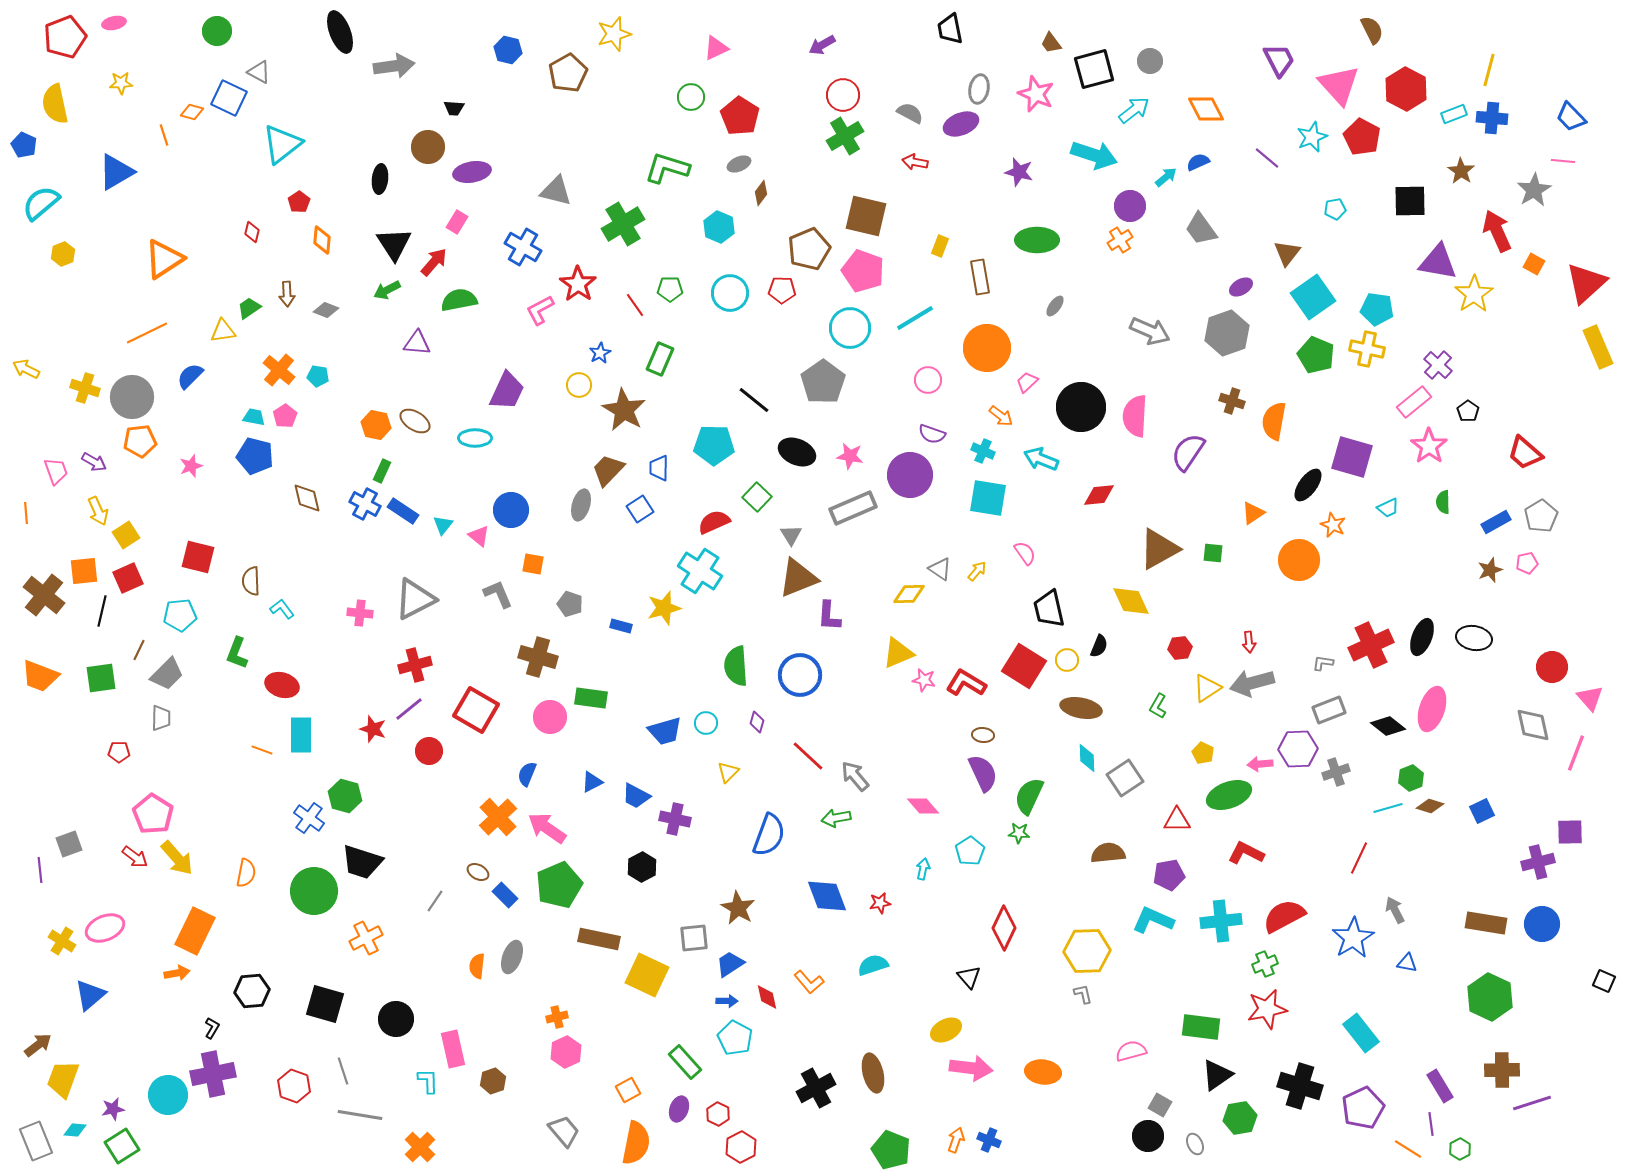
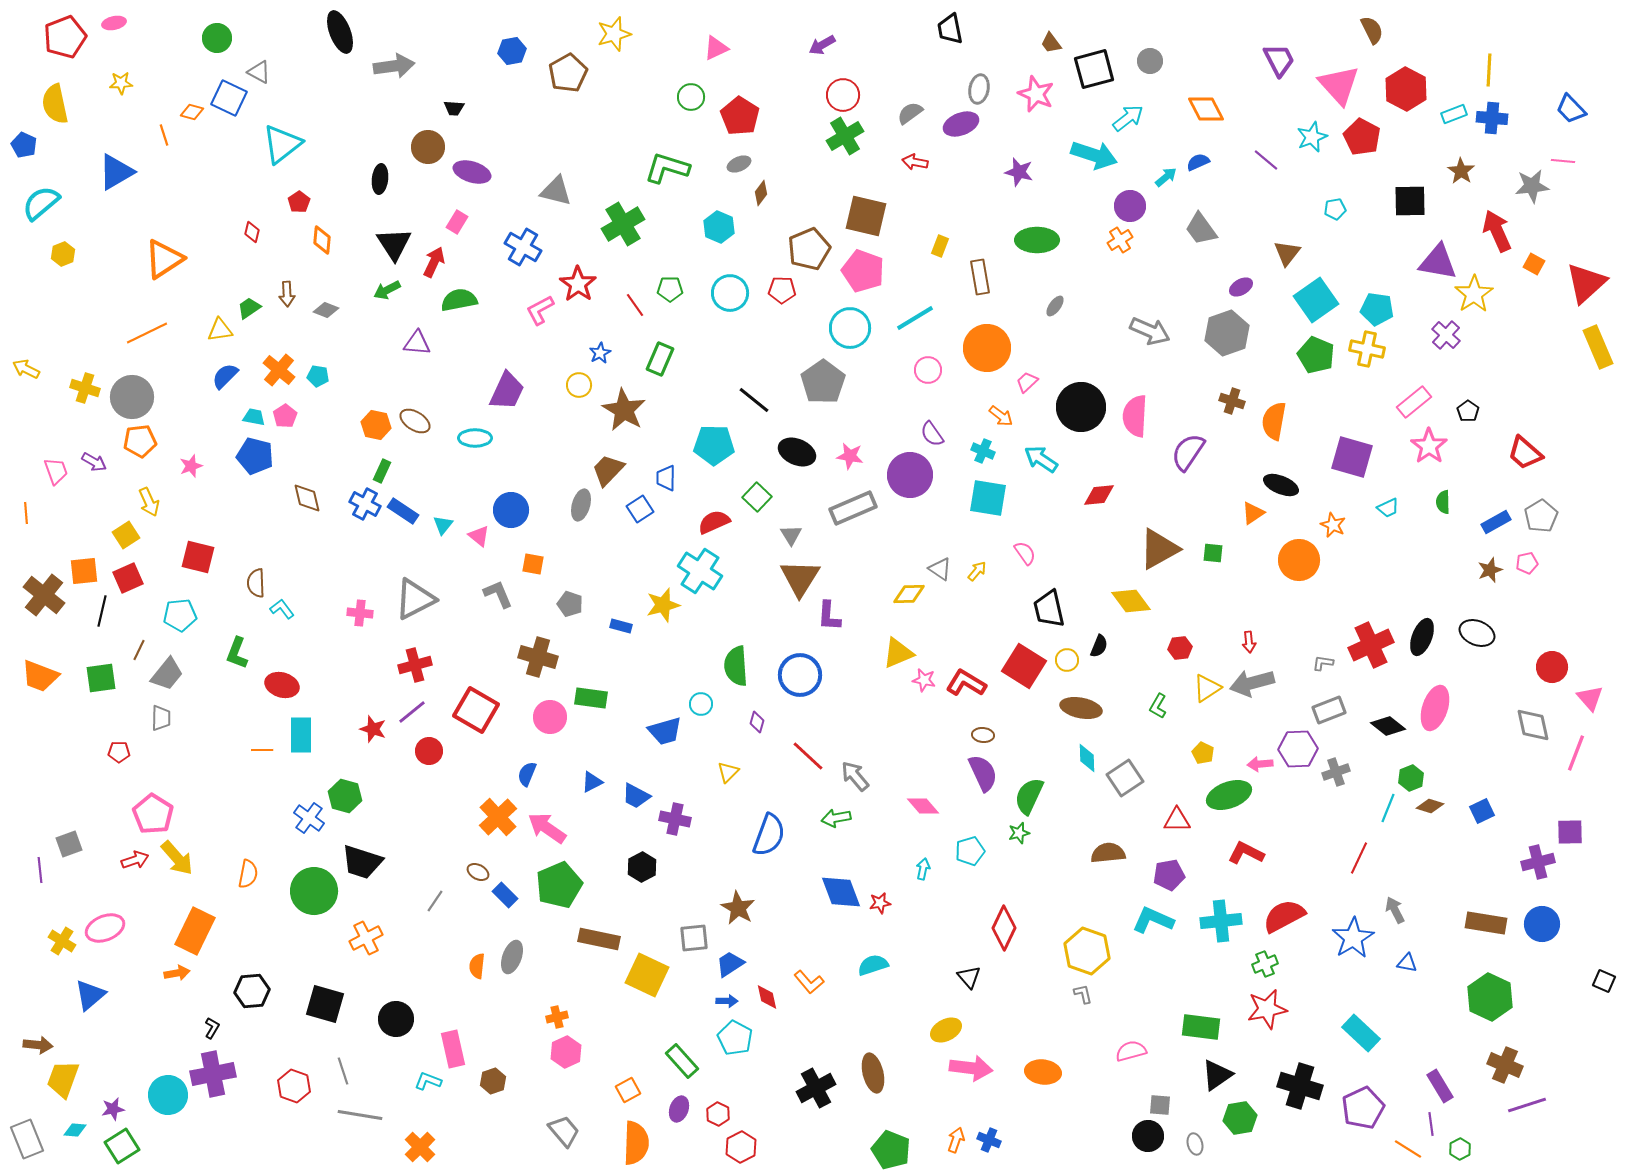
green circle at (217, 31): moved 7 px down
blue hexagon at (508, 50): moved 4 px right, 1 px down; rotated 24 degrees counterclockwise
yellow line at (1489, 70): rotated 12 degrees counterclockwise
cyan arrow at (1134, 110): moved 6 px left, 8 px down
gray semicircle at (910, 113): rotated 64 degrees counterclockwise
blue trapezoid at (1571, 117): moved 8 px up
purple line at (1267, 158): moved 1 px left, 2 px down
purple ellipse at (472, 172): rotated 27 degrees clockwise
gray star at (1534, 190): moved 2 px left, 4 px up; rotated 24 degrees clockwise
red arrow at (434, 262): rotated 16 degrees counterclockwise
cyan square at (1313, 297): moved 3 px right, 3 px down
yellow triangle at (223, 331): moved 3 px left, 1 px up
purple cross at (1438, 365): moved 8 px right, 30 px up
blue semicircle at (190, 376): moved 35 px right
pink circle at (928, 380): moved 10 px up
purple semicircle at (932, 434): rotated 36 degrees clockwise
cyan arrow at (1041, 459): rotated 12 degrees clockwise
blue trapezoid at (659, 468): moved 7 px right, 10 px down
black ellipse at (1308, 485): moved 27 px left; rotated 76 degrees clockwise
yellow arrow at (98, 511): moved 51 px right, 9 px up
brown triangle at (798, 578): moved 2 px right; rotated 36 degrees counterclockwise
brown semicircle at (251, 581): moved 5 px right, 2 px down
yellow diamond at (1131, 601): rotated 12 degrees counterclockwise
yellow star at (664, 608): moved 1 px left, 3 px up
black ellipse at (1474, 638): moved 3 px right, 5 px up; rotated 12 degrees clockwise
gray trapezoid at (167, 674): rotated 6 degrees counterclockwise
purple line at (409, 709): moved 3 px right, 3 px down
pink ellipse at (1432, 709): moved 3 px right, 1 px up
cyan circle at (706, 723): moved 5 px left, 19 px up
orange line at (262, 750): rotated 20 degrees counterclockwise
cyan line at (1388, 808): rotated 52 degrees counterclockwise
green star at (1019, 833): rotated 20 degrees counterclockwise
cyan pentagon at (970, 851): rotated 16 degrees clockwise
red arrow at (135, 857): moved 3 px down; rotated 56 degrees counterclockwise
orange semicircle at (246, 873): moved 2 px right, 1 px down
blue diamond at (827, 896): moved 14 px right, 4 px up
yellow hexagon at (1087, 951): rotated 21 degrees clockwise
cyan rectangle at (1361, 1033): rotated 9 degrees counterclockwise
brown arrow at (38, 1045): rotated 44 degrees clockwise
green rectangle at (685, 1062): moved 3 px left, 1 px up
brown cross at (1502, 1070): moved 3 px right, 5 px up; rotated 24 degrees clockwise
cyan L-shape at (428, 1081): rotated 68 degrees counterclockwise
purple line at (1532, 1103): moved 5 px left, 2 px down
gray square at (1160, 1105): rotated 25 degrees counterclockwise
gray rectangle at (36, 1141): moved 9 px left, 2 px up
orange semicircle at (636, 1143): rotated 9 degrees counterclockwise
gray ellipse at (1195, 1144): rotated 10 degrees clockwise
